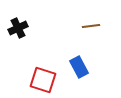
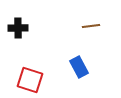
black cross: rotated 24 degrees clockwise
red square: moved 13 px left
